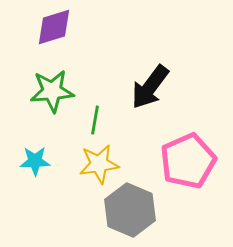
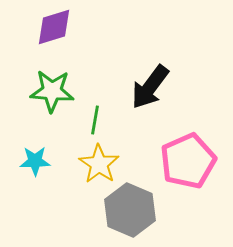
green star: rotated 9 degrees clockwise
yellow star: rotated 30 degrees counterclockwise
